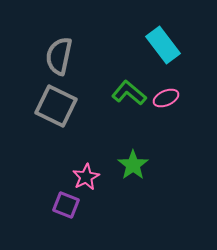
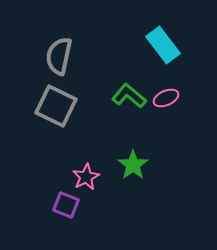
green L-shape: moved 3 px down
